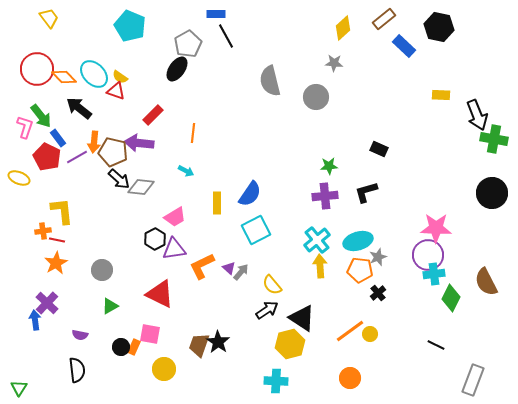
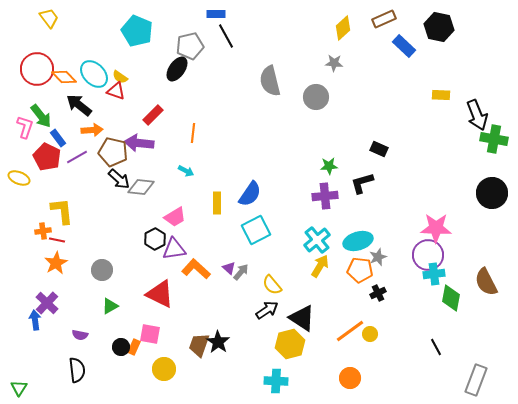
brown rectangle at (384, 19): rotated 15 degrees clockwise
cyan pentagon at (130, 26): moved 7 px right, 5 px down
gray pentagon at (188, 44): moved 2 px right, 2 px down; rotated 16 degrees clockwise
black arrow at (79, 108): moved 3 px up
orange arrow at (94, 142): moved 2 px left, 12 px up; rotated 100 degrees counterclockwise
black L-shape at (366, 192): moved 4 px left, 9 px up
orange L-shape at (202, 266): moved 6 px left, 3 px down; rotated 68 degrees clockwise
yellow arrow at (320, 266): rotated 35 degrees clockwise
black cross at (378, 293): rotated 14 degrees clockwise
green diamond at (451, 298): rotated 16 degrees counterclockwise
black line at (436, 345): moved 2 px down; rotated 36 degrees clockwise
gray rectangle at (473, 380): moved 3 px right
